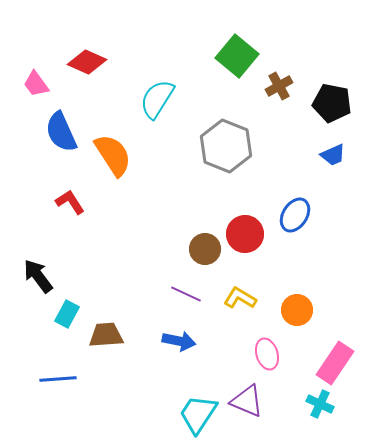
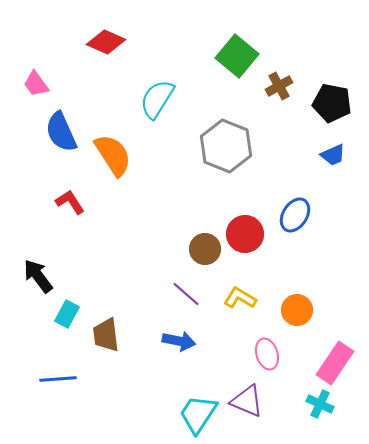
red diamond: moved 19 px right, 20 px up
purple line: rotated 16 degrees clockwise
brown trapezoid: rotated 93 degrees counterclockwise
